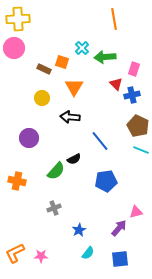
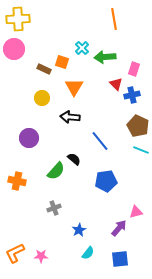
pink circle: moved 1 px down
black semicircle: rotated 112 degrees counterclockwise
